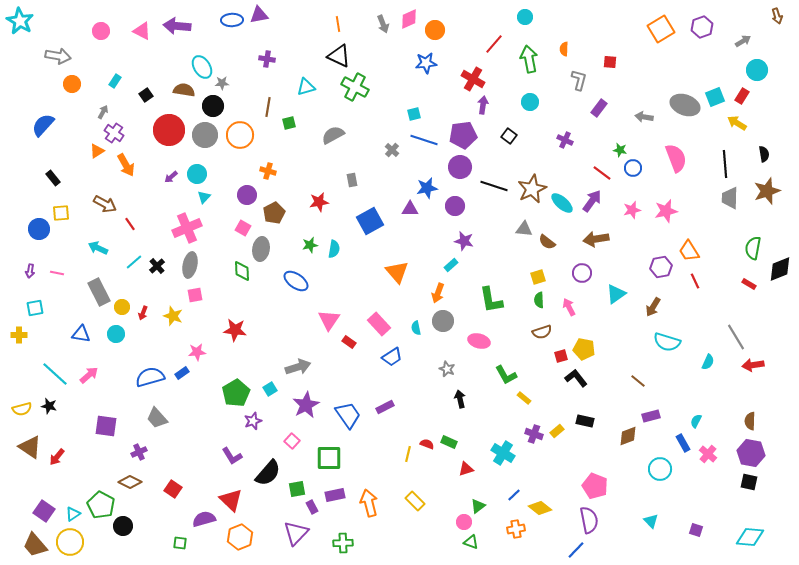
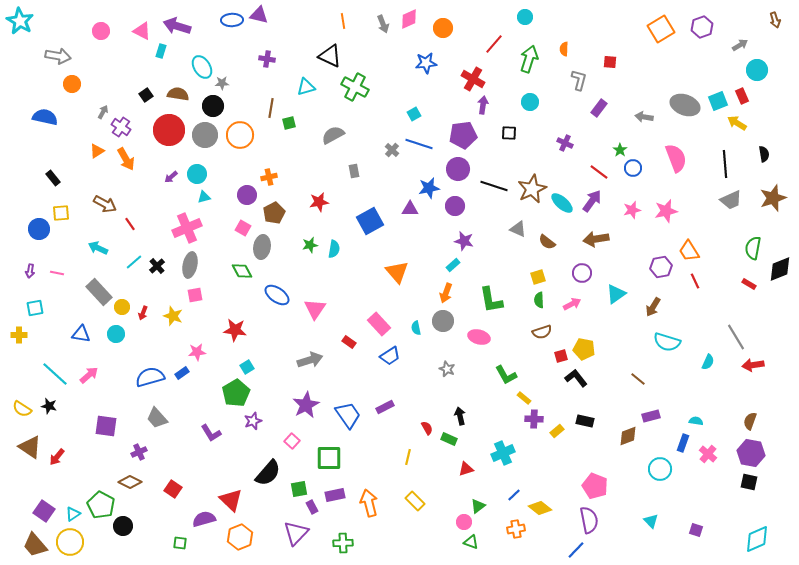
purple triangle at (259, 15): rotated 24 degrees clockwise
brown arrow at (777, 16): moved 2 px left, 4 px down
orange line at (338, 24): moved 5 px right, 3 px up
purple arrow at (177, 26): rotated 12 degrees clockwise
orange circle at (435, 30): moved 8 px right, 2 px up
gray arrow at (743, 41): moved 3 px left, 4 px down
black triangle at (339, 56): moved 9 px left
green arrow at (529, 59): rotated 28 degrees clockwise
cyan rectangle at (115, 81): moved 46 px right, 30 px up; rotated 16 degrees counterclockwise
brown semicircle at (184, 90): moved 6 px left, 4 px down
red rectangle at (742, 96): rotated 56 degrees counterclockwise
cyan square at (715, 97): moved 3 px right, 4 px down
brown line at (268, 107): moved 3 px right, 1 px down
cyan square at (414, 114): rotated 16 degrees counterclockwise
blue semicircle at (43, 125): moved 2 px right, 8 px up; rotated 60 degrees clockwise
purple cross at (114, 133): moved 7 px right, 6 px up
black square at (509, 136): moved 3 px up; rotated 35 degrees counterclockwise
blue line at (424, 140): moved 5 px left, 4 px down
purple cross at (565, 140): moved 3 px down
green star at (620, 150): rotated 24 degrees clockwise
orange arrow at (126, 165): moved 6 px up
purple circle at (460, 167): moved 2 px left, 2 px down
orange cross at (268, 171): moved 1 px right, 6 px down; rotated 28 degrees counterclockwise
red line at (602, 173): moved 3 px left, 1 px up
gray rectangle at (352, 180): moved 2 px right, 9 px up
blue star at (427, 188): moved 2 px right
brown star at (767, 191): moved 6 px right, 7 px down
cyan triangle at (204, 197): rotated 32 degrees clockwise
gray trapezoid at (730, 198): moved 1 px right, 2 px down; rotated 115 degrees counterclockwise
gray triangle at (524, 229): moved 6 px left; rotated 18 degrees clockwise
gray ellipse at (261, 249): moved 1 px right, 2 px up
cyan rectangle at (451, 265): moved 2 px right
green diamond at (242, 271): rotated 25 degrees counterclockwise
blue ellipse at (296, 281): moved 19 px left, 14 px down
gray rectangle at (99, 292): rotated 16 degrees counterclockwise
orange arrow at (438, 293): moved 8 px right
pink arrow at (569, 307): moved 3 px right, 3 px up; rotated 90 degrees clockwise
pink triangle at (329, 320): moved 14 px left, 11 px up
pink ellipse at (479, 341): moved 4 px up
blue trapezoid at (392, 357): moved 2 px left, 1 px up
gray arrow at (298, 367): moved 12 px right, 7 px up
brown line at (638, 381): moved 2 px up
cyan square at (270, 389): moved 23 px left, 22 px up
black arrow at (460, 399): moved 17 px down
yellow semicircle at (22, 409): rotated 48 degrees clockwise
cyan semicircle at (696, 421): rotated 72 degrees clockwise
brown semicircle at (750, 421): rotated 18 degrees clockwise
purple cross at (534, 434): moved 15 px up; rotated 18 degrees counterclockwise
green rectangle at (449, 442): moved 3 px up
blue rectangle at (683, 443): rotated 48 degrees clockwise
red semicircle at (427, 444): moved 16 px up; rotated 40 degrees clockwise
cyan cross at (503, 453): rotated 35 degrees clockwise
yellow line at (408, 454): moved 3 px down
purple L-shape at (232, 456): moved 21 px left, 23 px up
green square at (297, 489): moved 2 px right
cyan diamond at (750, 537): moved 7 px right, 2 px down; rotated 28 degrees counterclockwise
